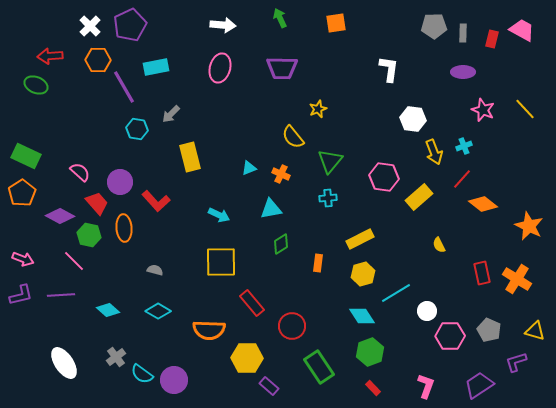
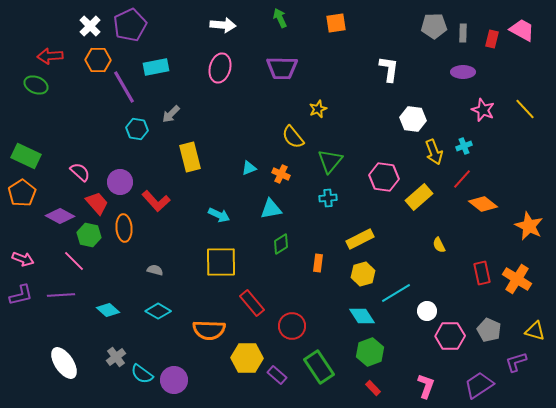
purple rectangle at (269, 386): moved 8 px right, 11 px up
